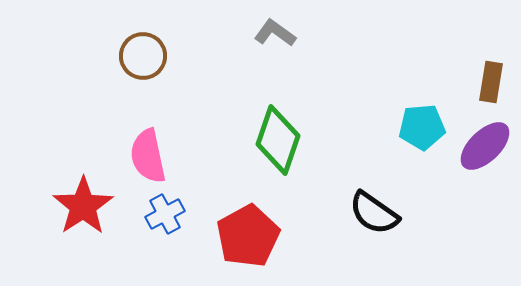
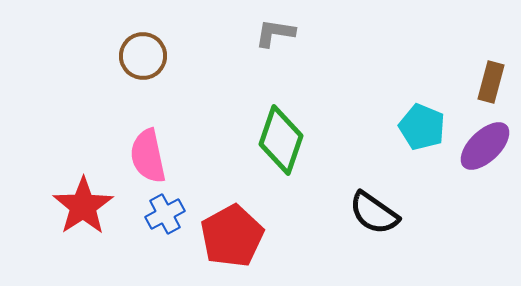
gray L-shape: rotated 27 degrees counterclockwise
brown rectangle: rotated 6 degrees clockwise
cyan pentagon: rotated 27 degrees clockwise
green diamond: moved 3 px right
red pentagon: moved 16 px left
